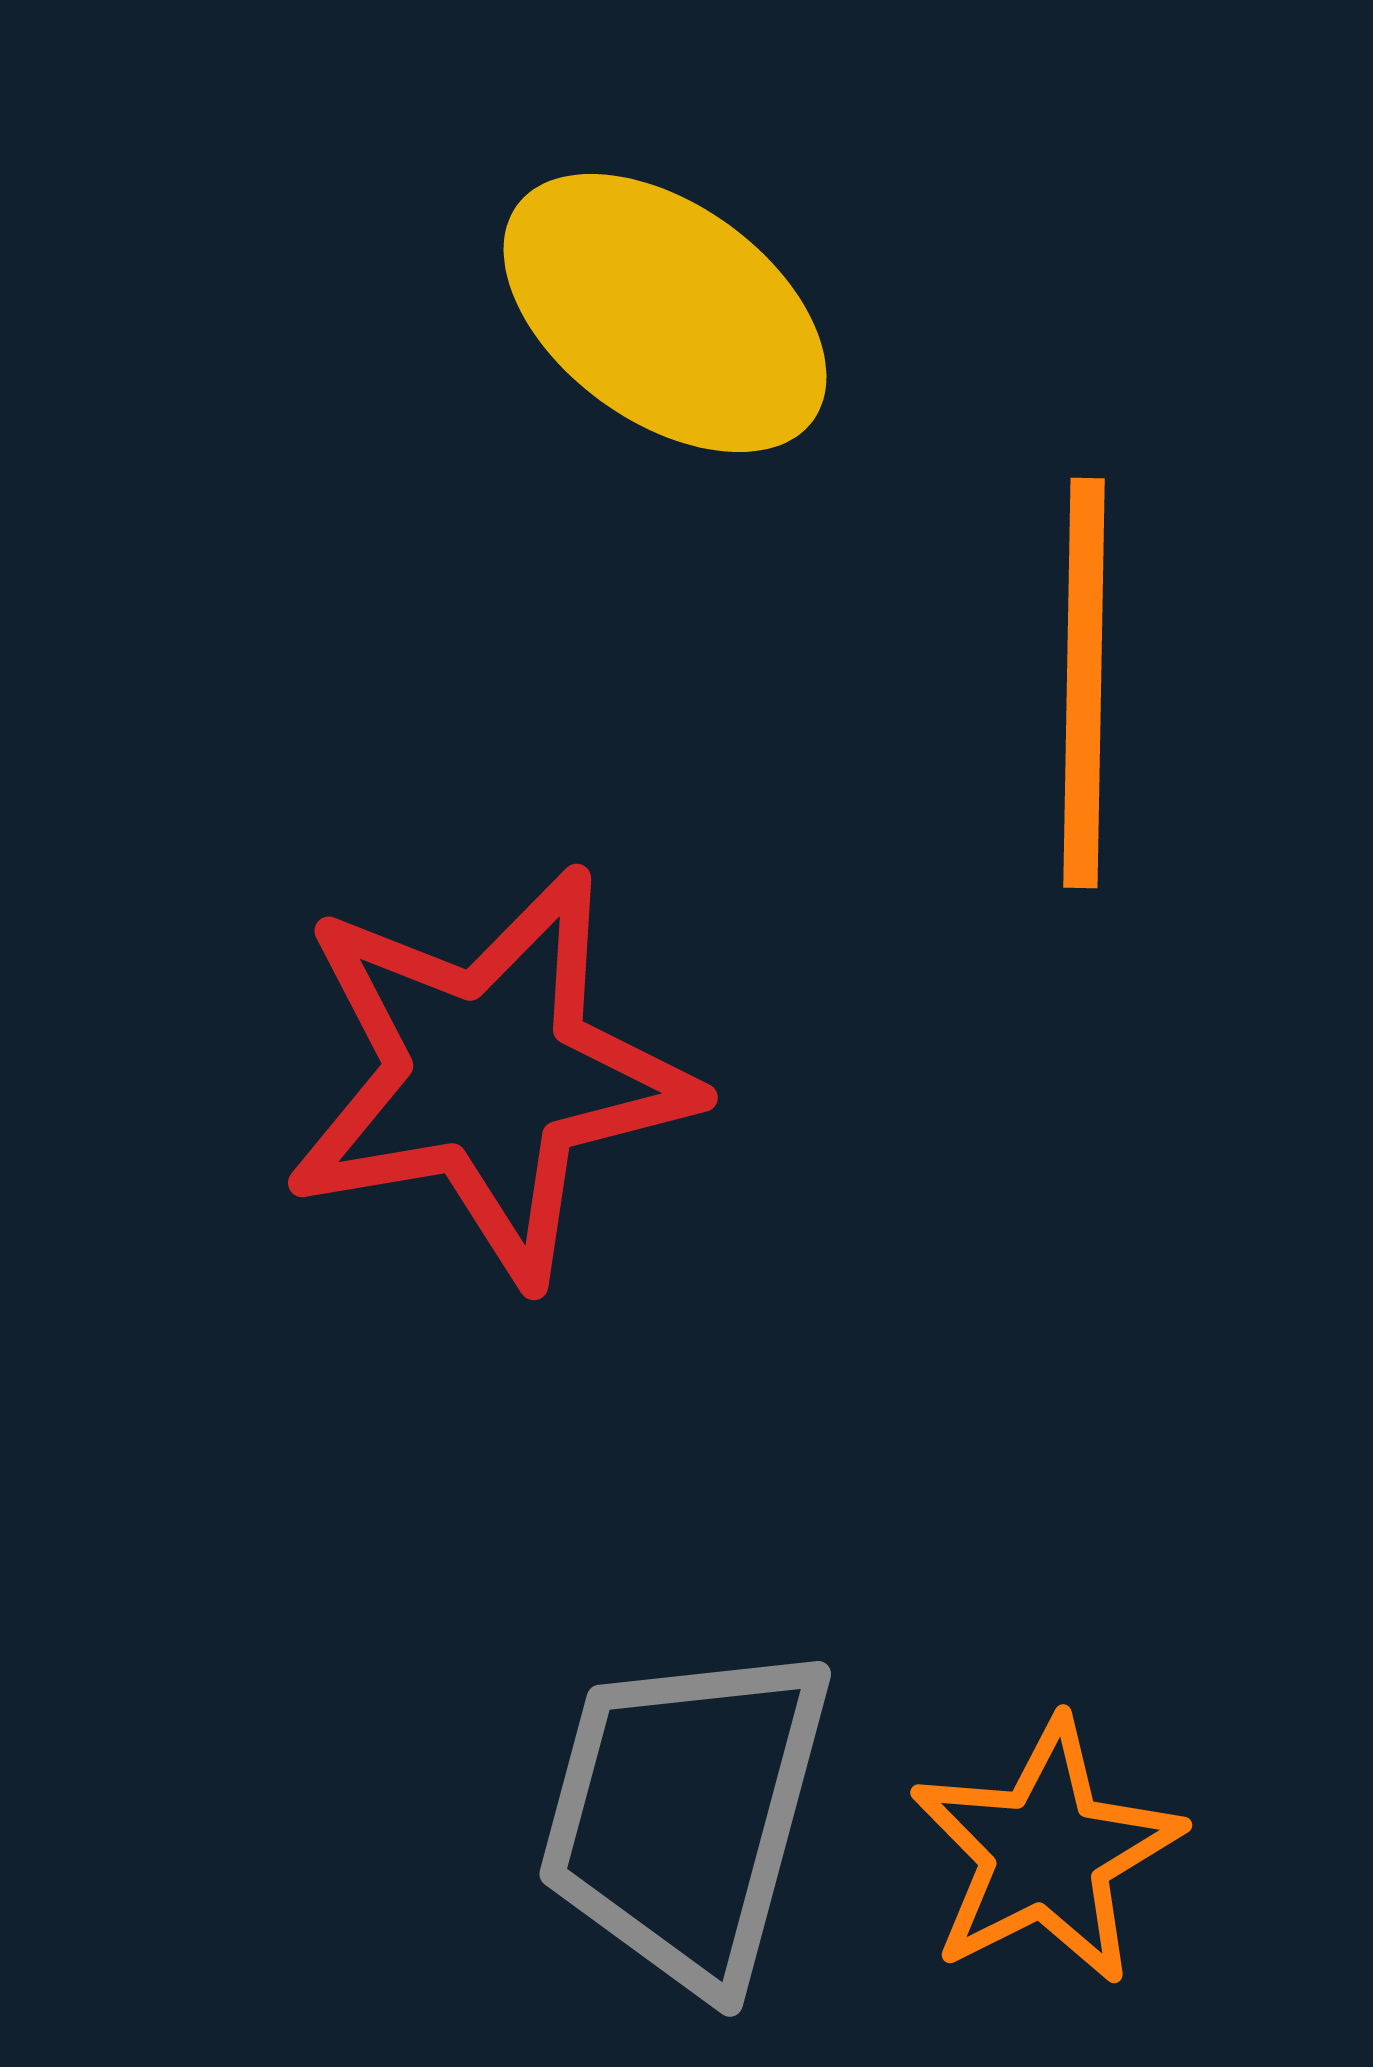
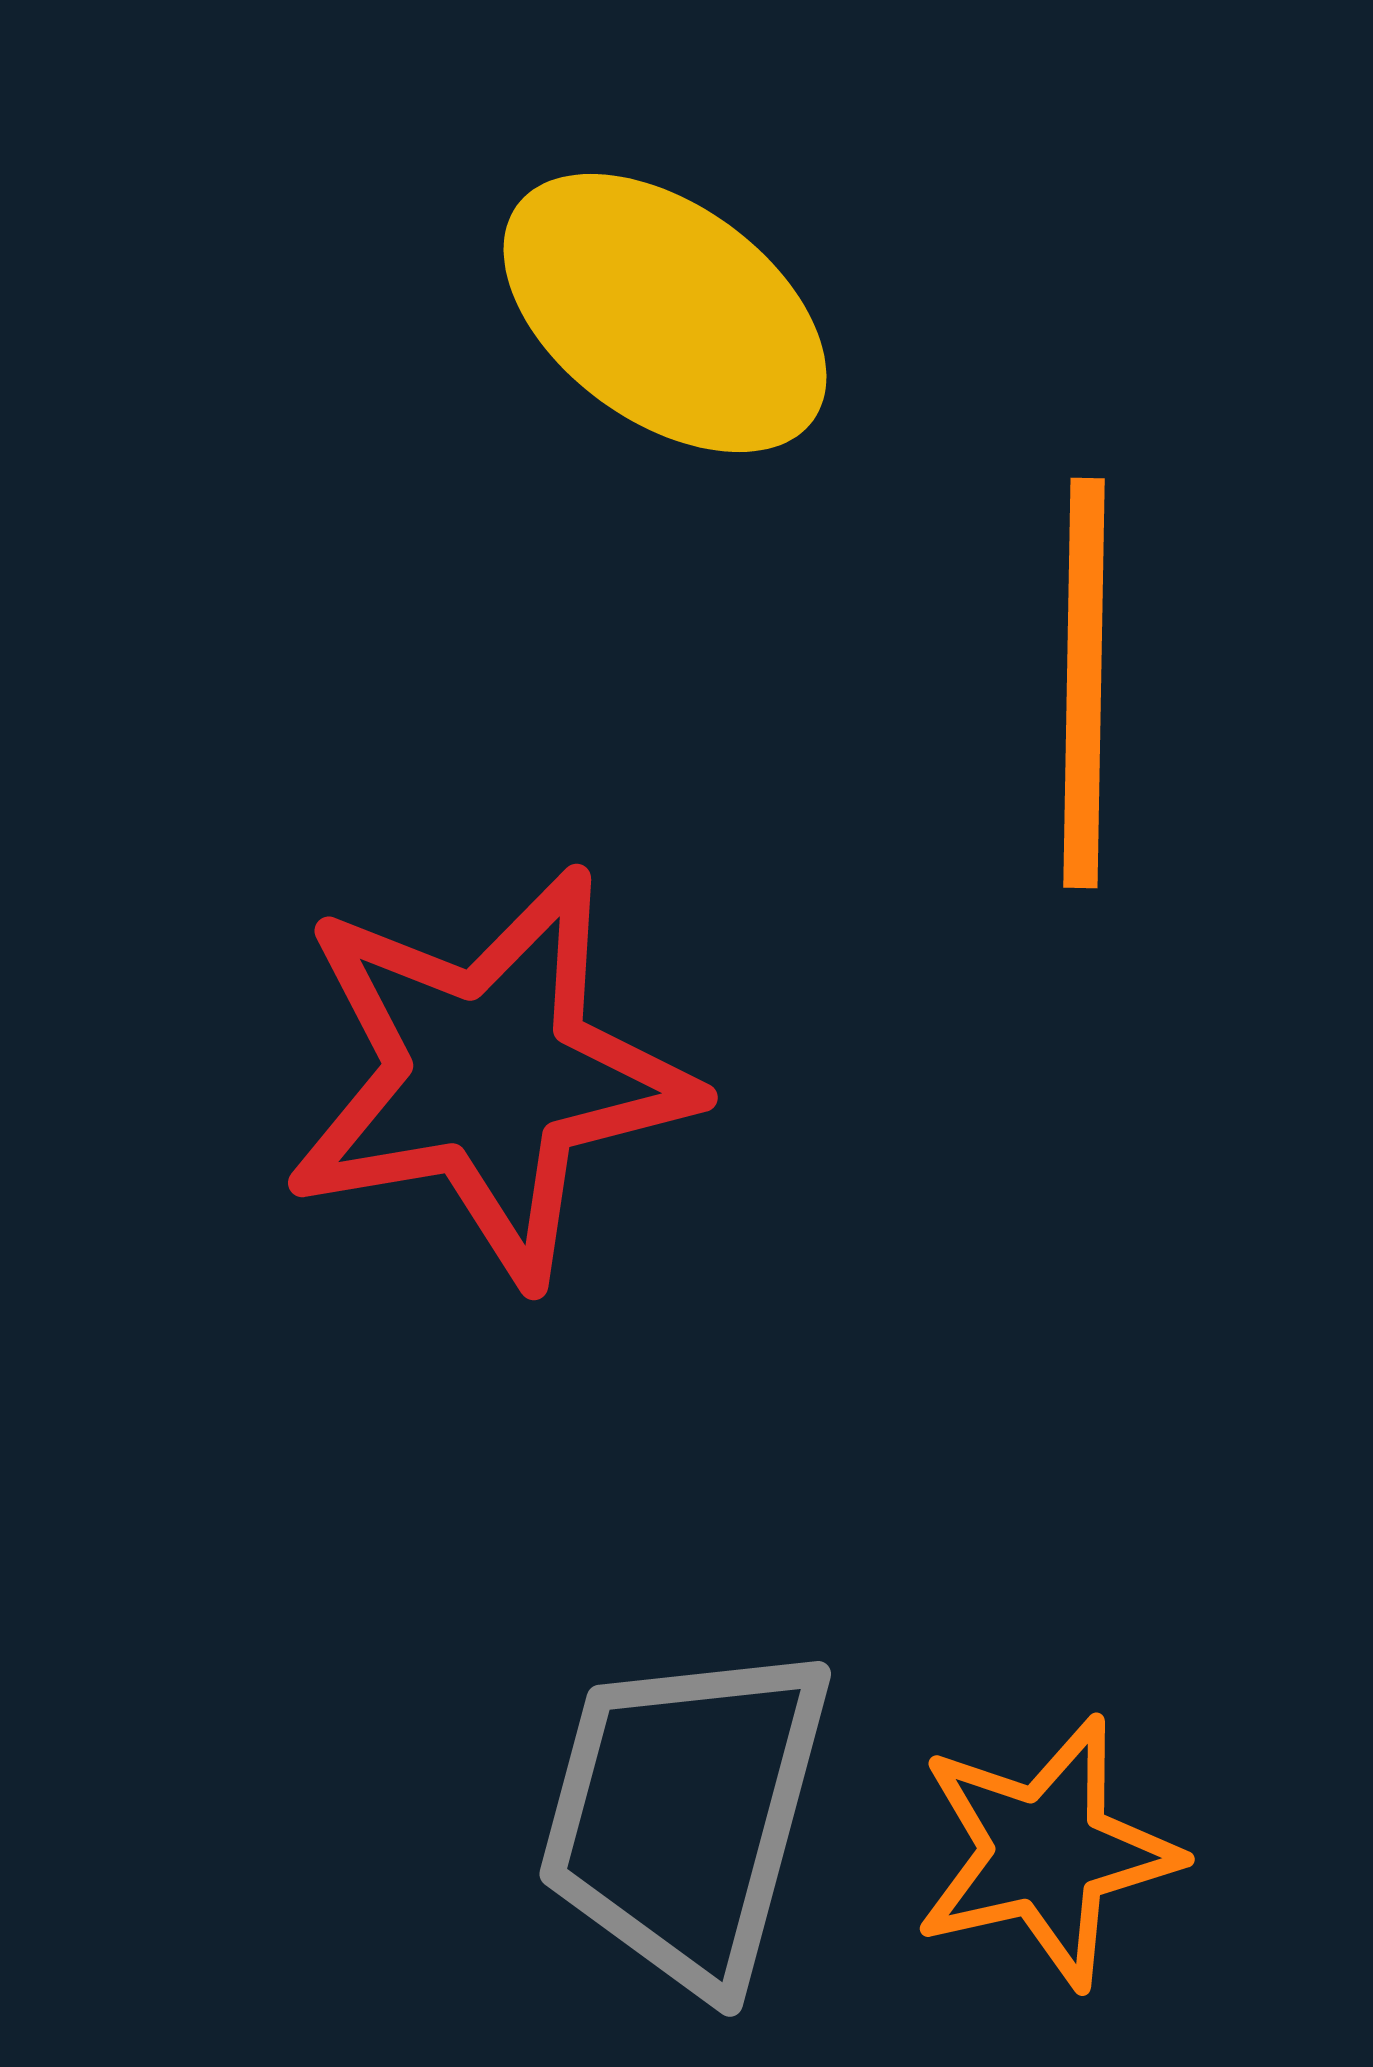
orange star: rotated 14 degrees clockwise
